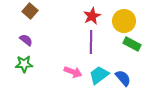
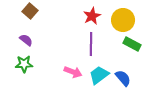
yellow circle: moved 1 px left, 1 px up
purple line: moved 2 px down
